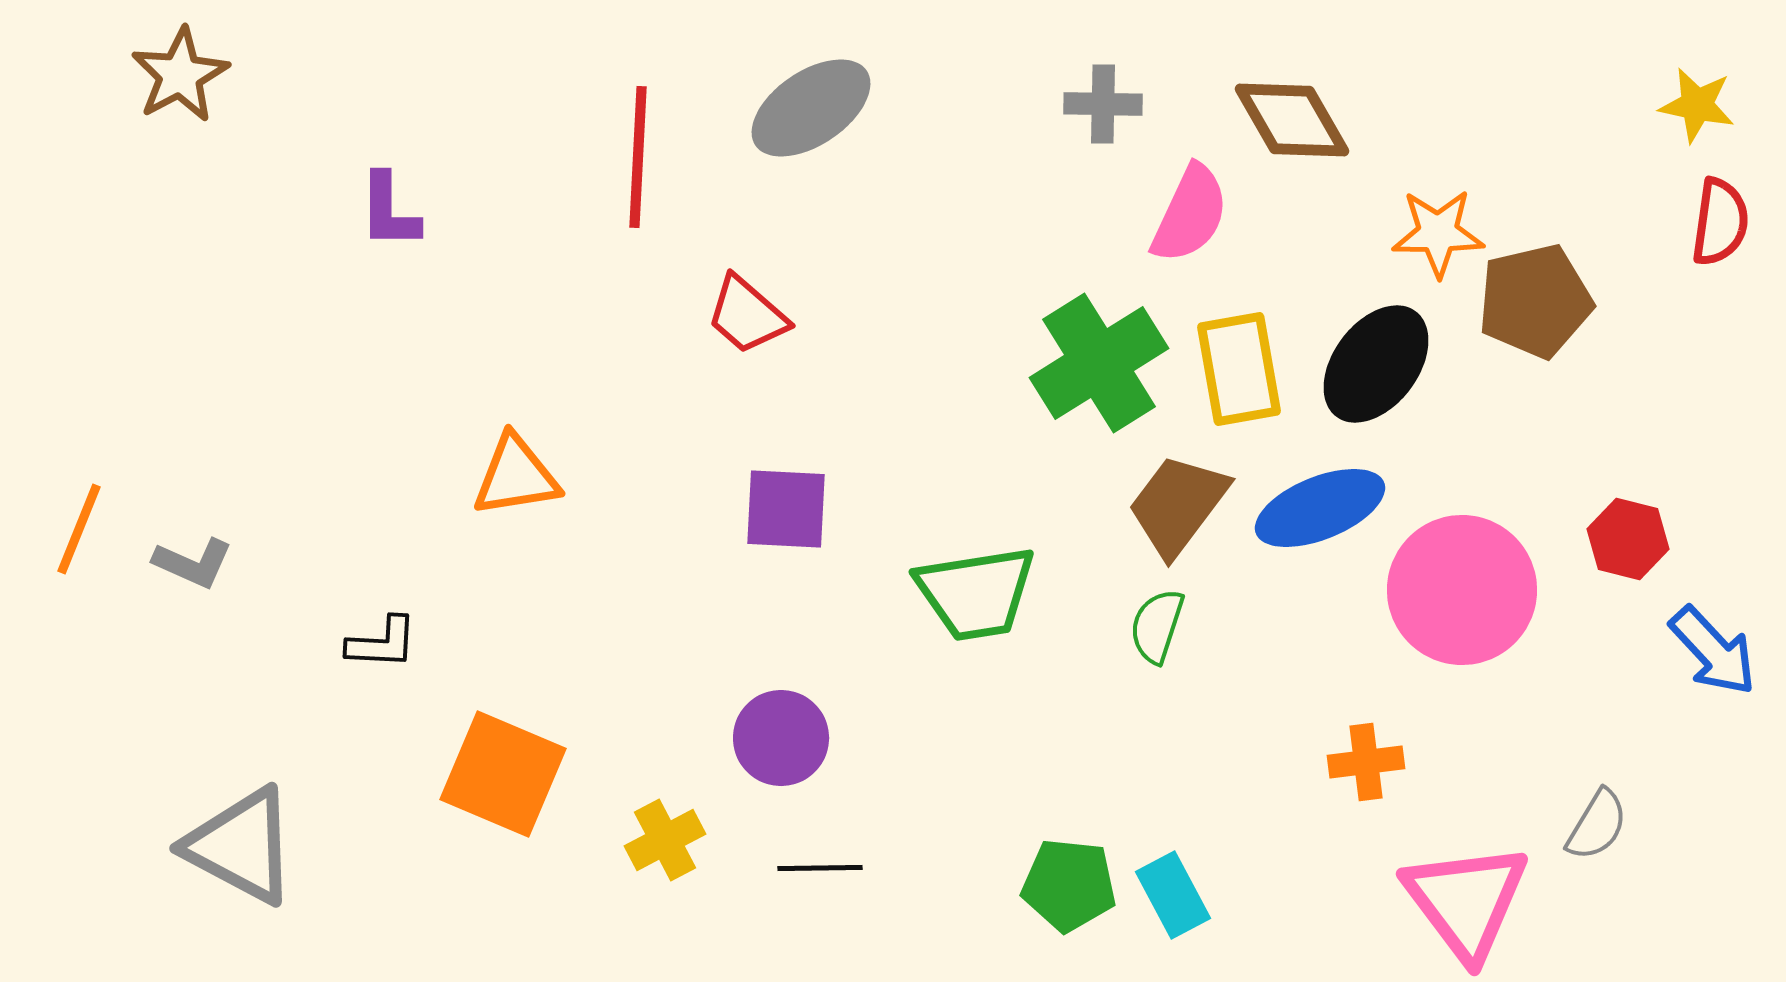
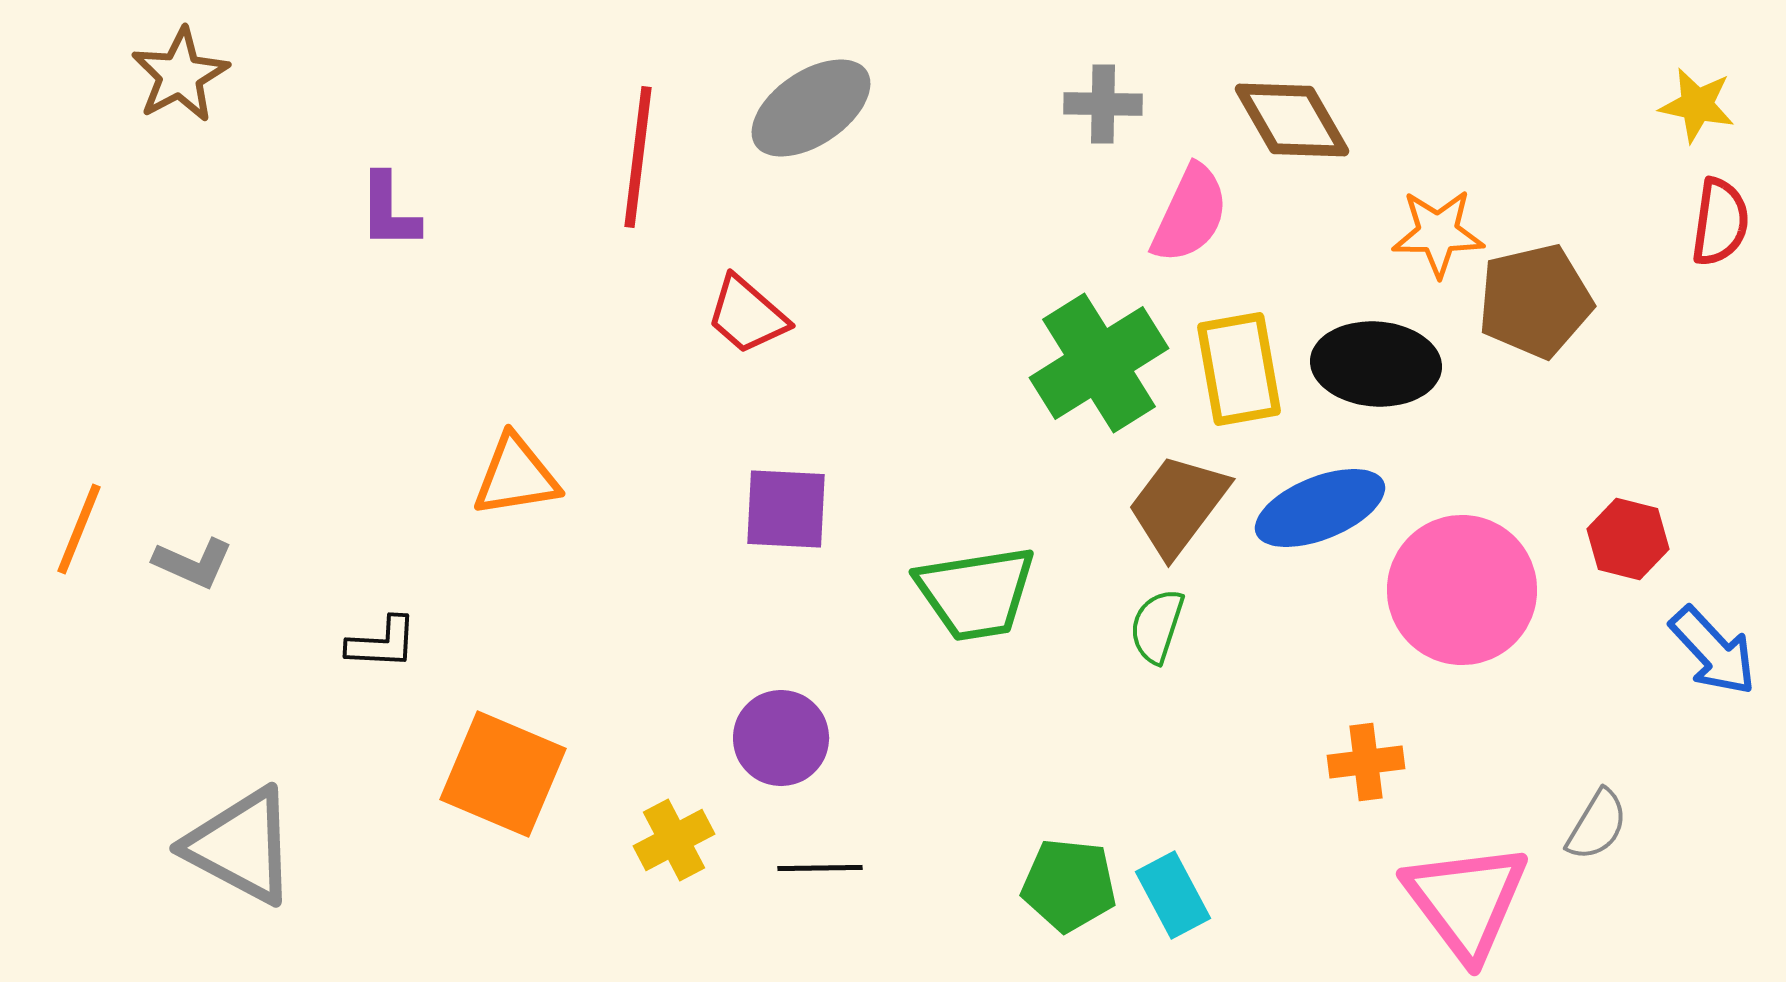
red line: rotated 4 degrees clockwise
black ellipse: rotated 57 degrees clockwise
yellow cross: moved 9 px right
